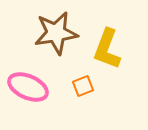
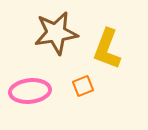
pink ellipse: moved 2 px right, 4 px down; rotated 30 degrees counterclockwise
